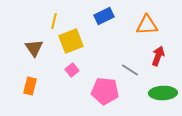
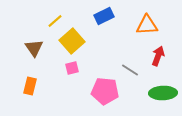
yellow line: moved 1 px right; rotated 35 degrees clockwise
yellow square: moved 1 px right; rotated 20 degrees counterclockwise
pink square: moved 2 px up; rotated 24 degrees clockwise
